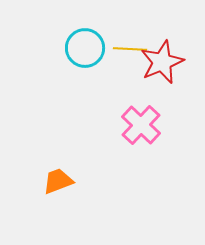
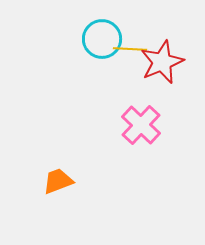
cyan circle: moved 17 px right, 9 px up
